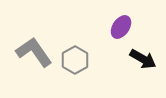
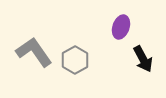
purple ellipse: rotated 15 degrees counterclockwise
black arrow: rotated 32 degrees clockwise
